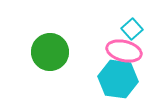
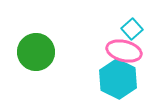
green circle: moved 14 px left
cyan hexagon: rotated 18 degrees clockwise
